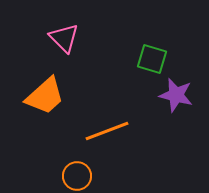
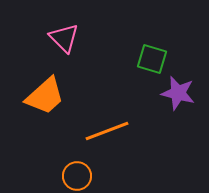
purple star: moved 2 px right, 2 px up
